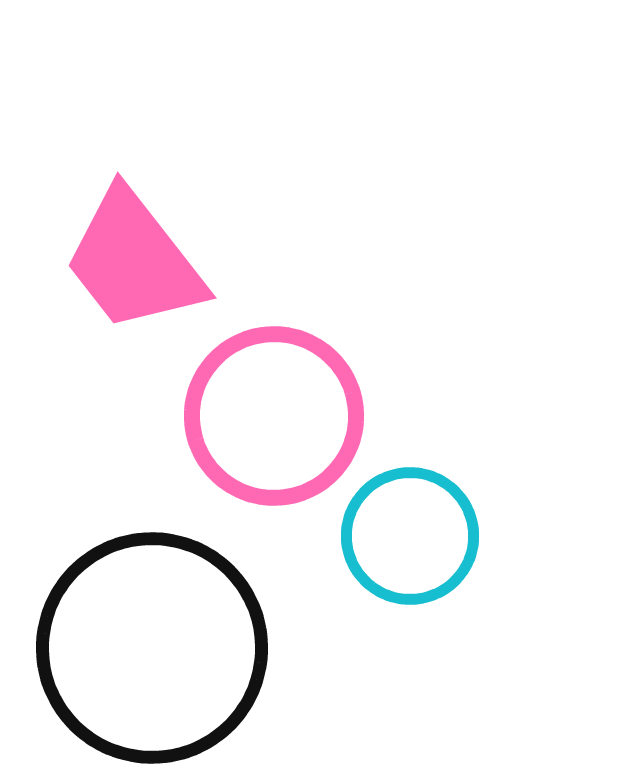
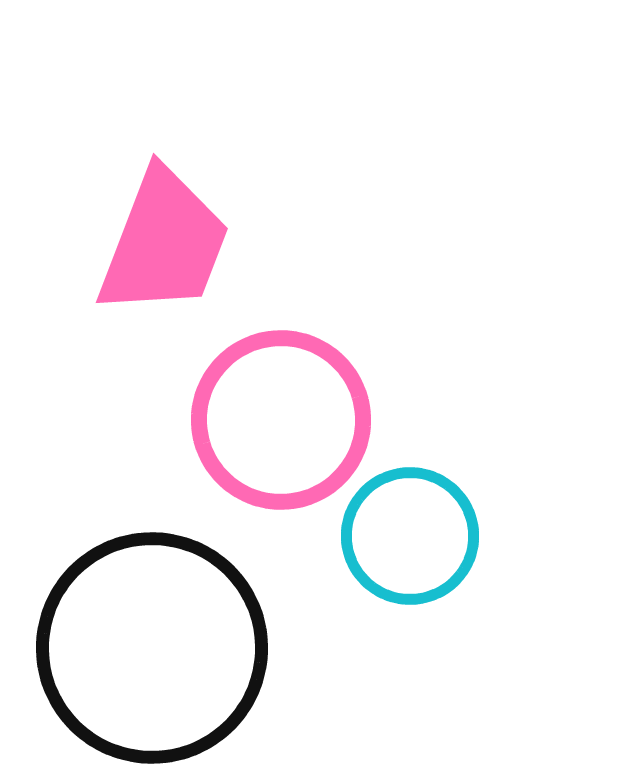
pink trapezoid: moved 30 px right, 18 px up; rotated 121 degrees counterclockwise
pink circle: moved 7 px right, 4 px down
